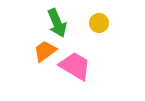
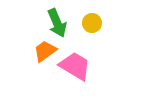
yellow circle: moved 7 px left
